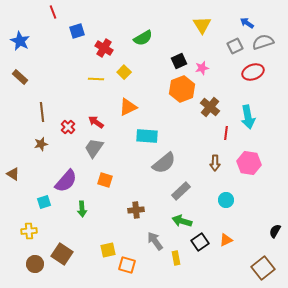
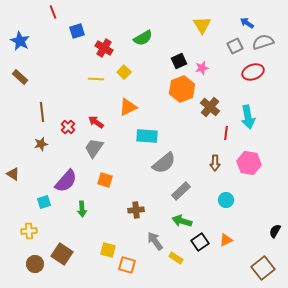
yellow square at (108, 250): rotated 28 degrees clockwise
yellow rectangle at (176, 258): rotated 48 degrees counterclockwise
